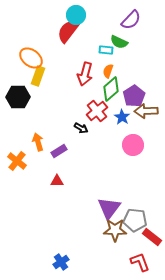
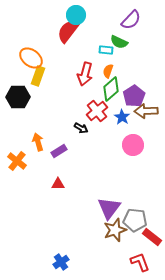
red triangle: moved 1 px right, 3 px down
brown star: rotated 20 degrees counterclockwise
